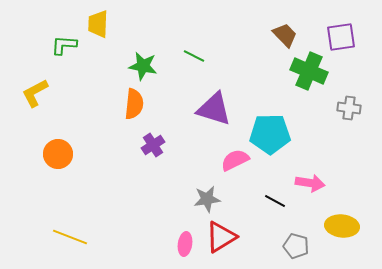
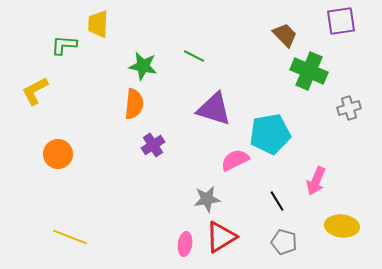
purple square: moved 16 px up
yellow L-shape: moved 2 px up
gray cross: rotated 25 degrees counterclockwise
cyan pentagon: rotated 9 degrees counterclockwise
pink arrow: moved 6 px right, 2 px up; rotated 104 degrees clockwise
black line: moved 2 px right; rotated 30 degrees clockwise
gray pentagon: moved 12 px left, 4 px up
